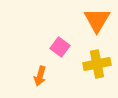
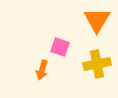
pink square: rotated 18 degrees counterclockwise
orange arrow: moved 2 px right, 6 px up
